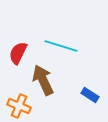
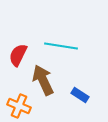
cyan line: rotated 8 degrees counterclockwise
red semicircle: moved 2 px down
blue rectangle: moved 10 px left
